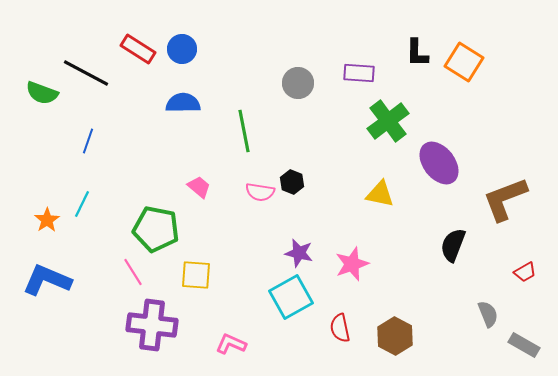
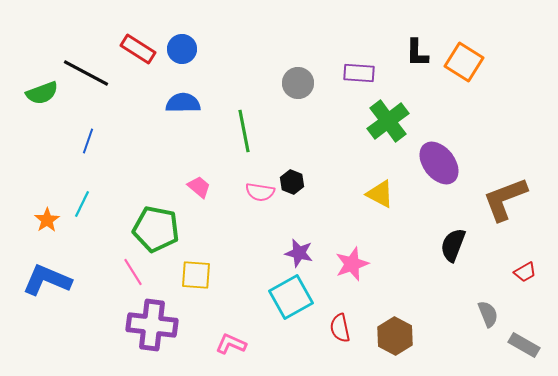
green semicircle: rotated 40 degrees counterclockwise
yellow triangle: rotated 16 degrees clockwise
